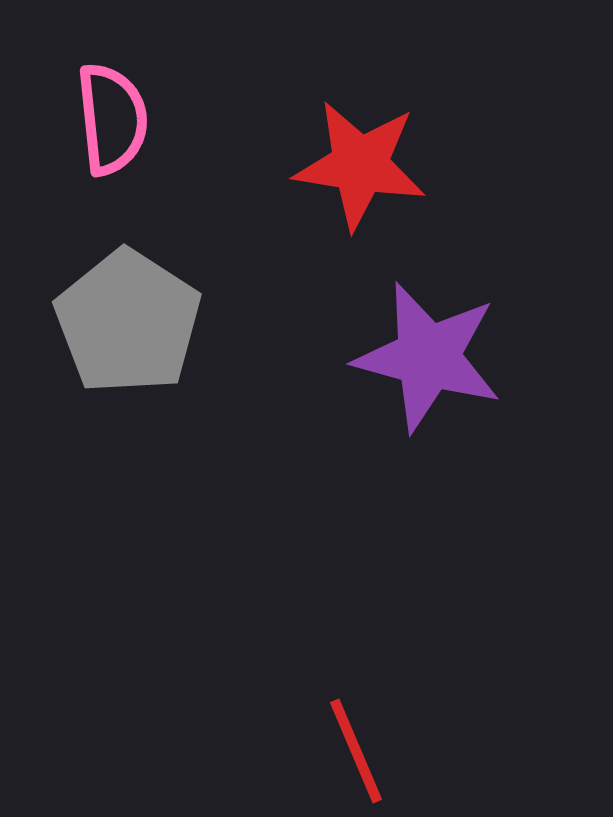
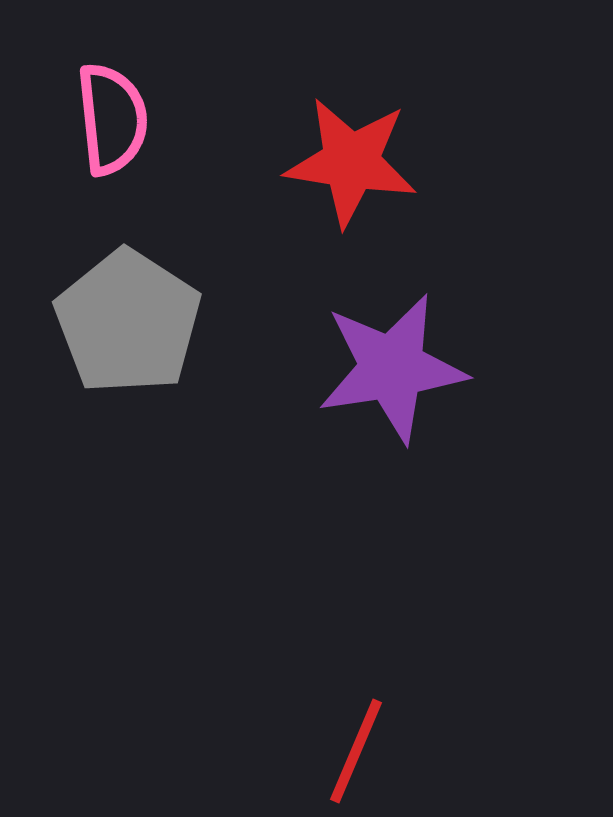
red star: moved 9 px left, 3 px up
purple star: moved 36 px left, 11 px down; rotated 24 degrees counterclockwise
red line: rotated 46 degrees clockwise
